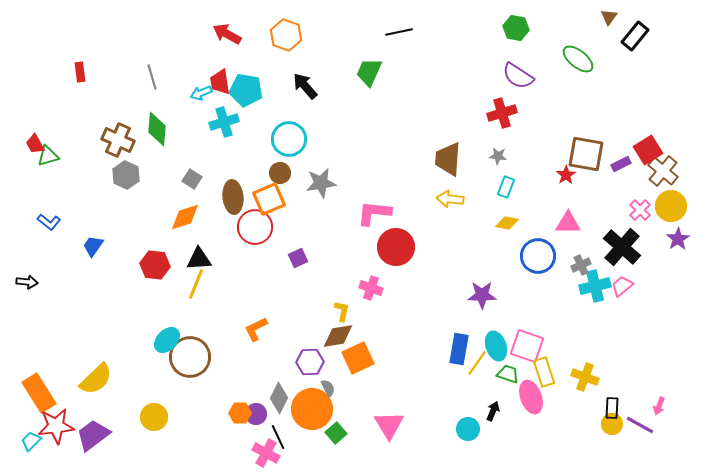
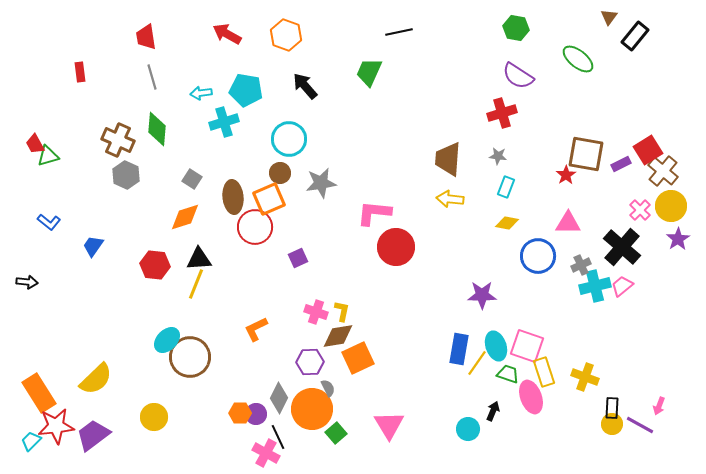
red trapezoid at (220, 82): moved 74 px left, 45 px up
cyan arrow at (201, 93): rotated 15 degrees clockwise
pink cross at (371, 288): moved 55 px left, 24 px down
